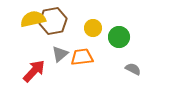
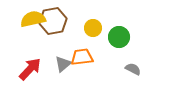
gray triangle: moved 3 px right, 10 px down
red arrow: moved 4 px left, 2 px up
